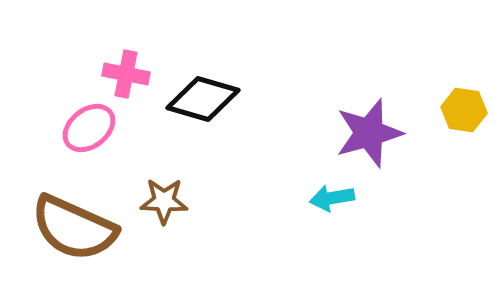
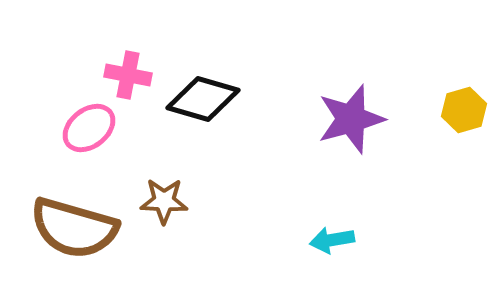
pink cross: moved 2 px right, 1 px down
yellow hexagon: rotated 24 degrees counterclockwise
purple star: moved 18 px left, 14 px up
cyan arrow: moved 42 px down
brown semicircle: rotated 8 degrees counterclockwise
